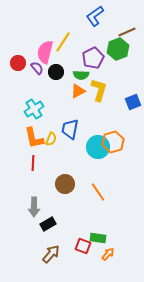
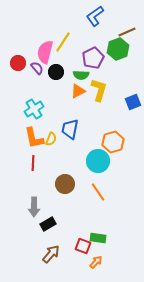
cyan circle: moved 14 px down
orange arrow: moved 12 px left, 8 px down
